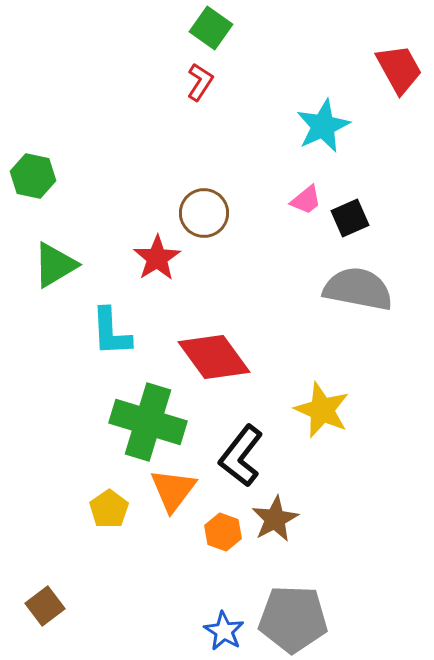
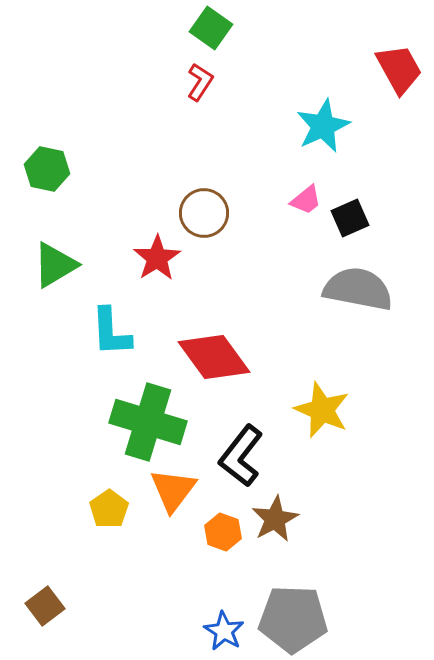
green hexagon: moved 14 px right, 7 px up
